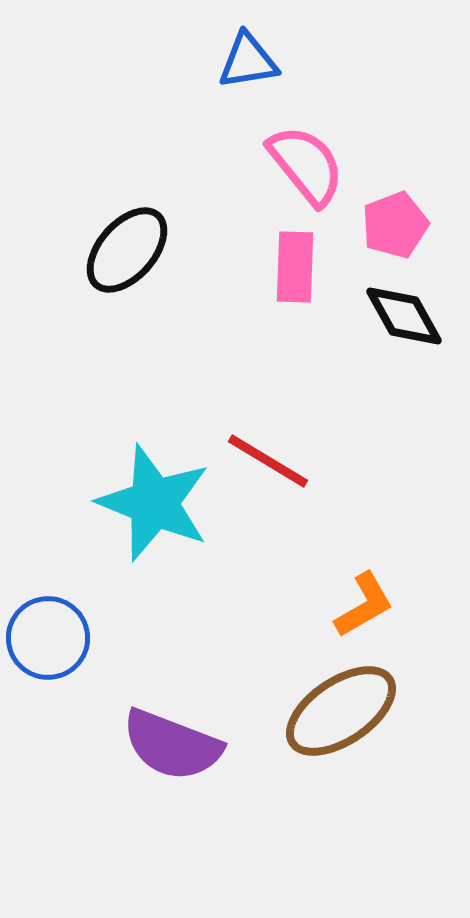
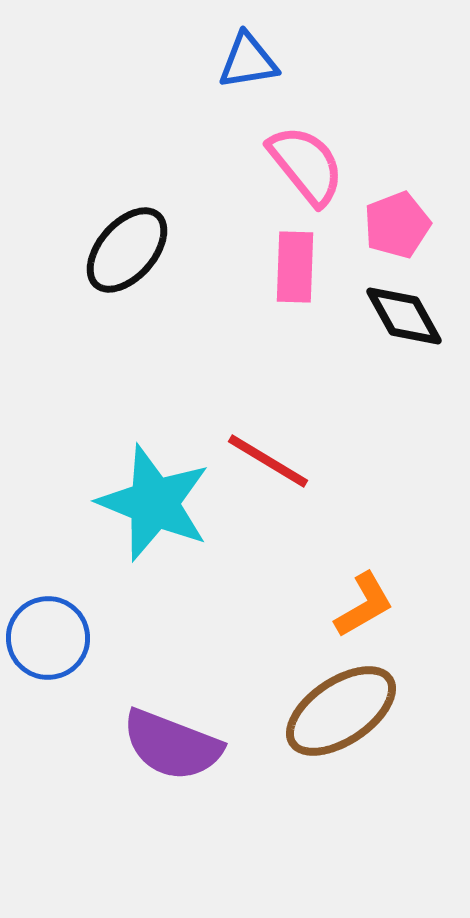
pink pentagon: moved 2 px right
